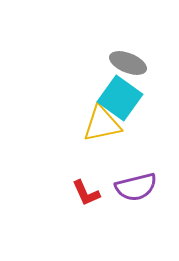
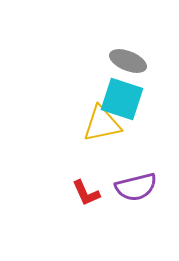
gray ellipse: moved 2 px up
cyan square: moved 2 px right, 1 px down; rotated 18 degrees counterclockwise
